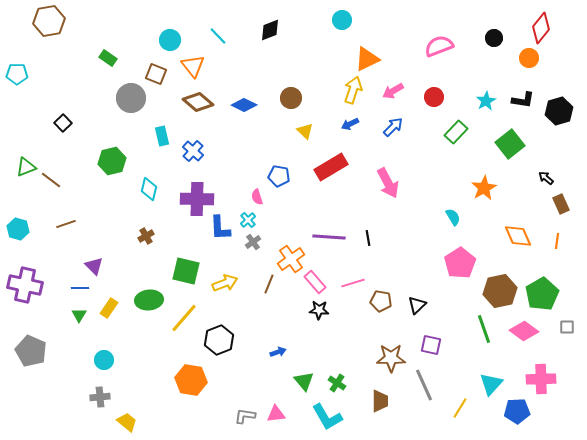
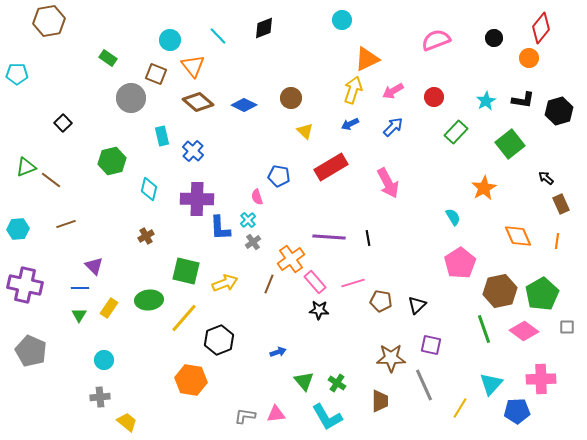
black diamond at (270, 30): moved 6 px left, 2 px up
pink semicircle at (439, 46): moved 3 px left, 6 px up
cyan hexagon at (18, 229): rotated 20 degrees counterclockwise
